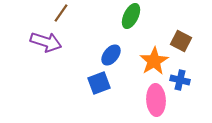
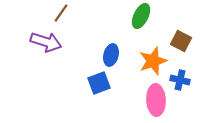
green ellipse: moved 10 px right
blue ellipse: rotated 25 degrees counterclockwise
orange star: moved 1 px left; rotated 12 degrees clockwise
